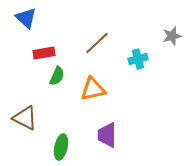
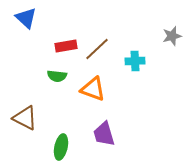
brown line: moved 6 px down
red rectangle: moved 22 px right, 7 px up
cyan cross: moved 3 px left, 2 px down; rotated 12 degrees clockwise
green semicircle: rotated 72 degrees clockwise
orange triangle: rotated 32 degrees clockwise
purple trapezoid: moved 3 px left, 1 px up; rotated 16 degrees counterclockwise
